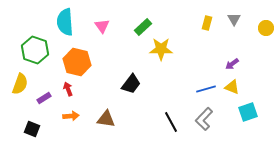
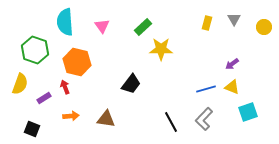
yellow circle: moved 2 px left, 1 px up
red arrow: moved 3 px left, 2 px up
